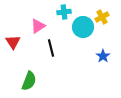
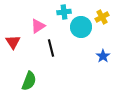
cyan circle: moved 2 px left
